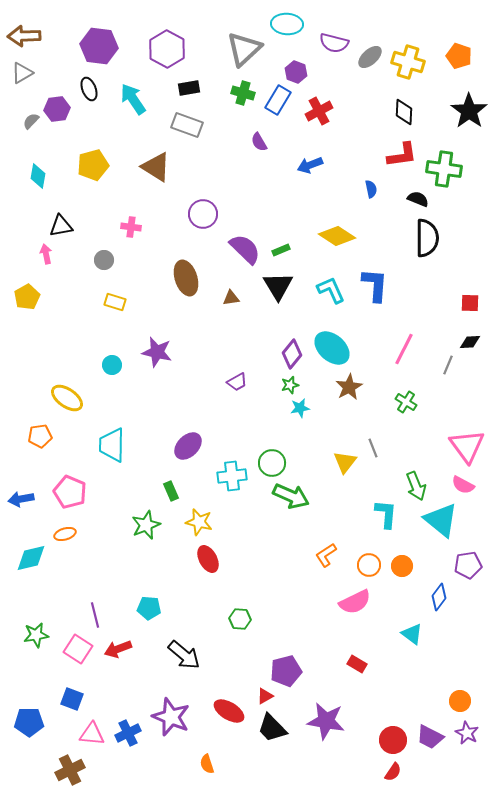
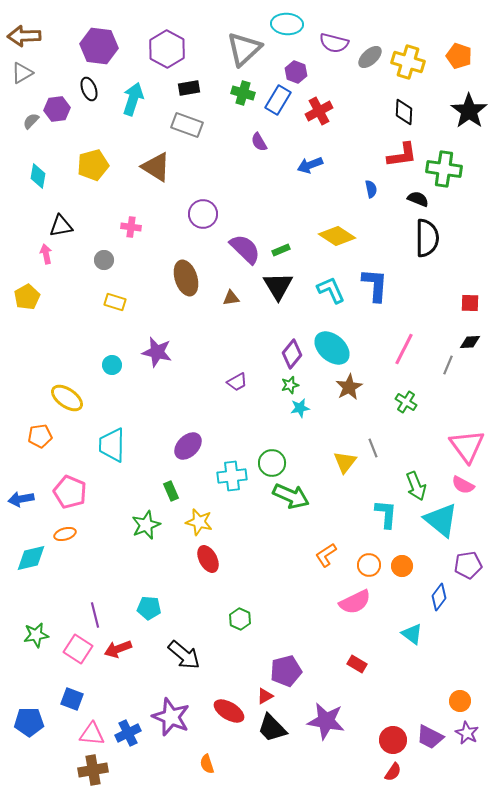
cyan arrow at (133, 99): rotated 52 degrees clockwise
green hexagon at (240, 619): rotated 20 degrees clockwise
brown cross at (70, 770): moved 23 px right; rotated 16 degrees clockwise
